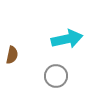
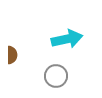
brown semicircle: rotated 12 degrees counterclockwise
